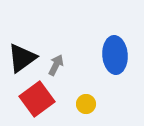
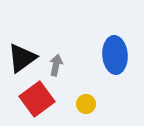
gray arrow: rotated 15 degrees counterclockwise
